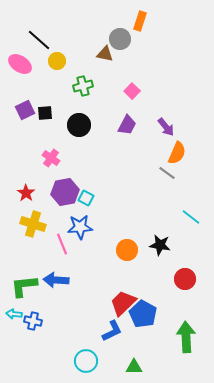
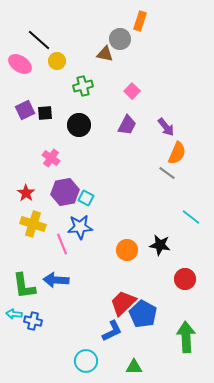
green L-shape: rotated 92 degrees counterclockwise
